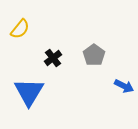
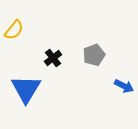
yellow semicircle: moved 6 px left, 1 px down
gray pentagon: rotated 15 degrees clockwise
blue triangle: moved 3 px left, 3 px up
